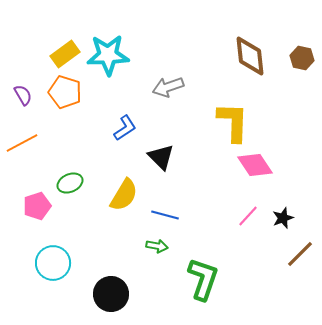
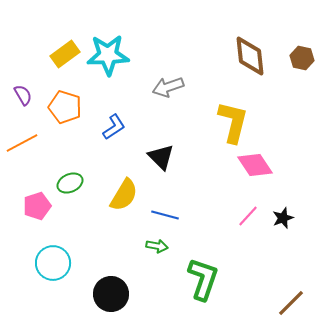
orange pentagon: moved 15 px down
yellow L-shape: rotated 12 degrees clockwise
blue L-shape: moved 11 px left, 1 px up
brown line: moved 9 px left, 49 px down
